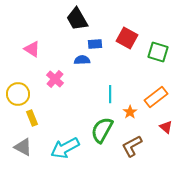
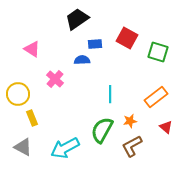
black trapezoid: rotated 85 degrees clockwise
orange star: moved 9 px down; rotated 24 degrees clockwise
